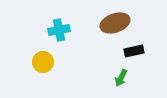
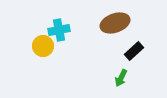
black rectangle: rotated 30 degrees counterclockwise
yellow circle: moved 16 px up
